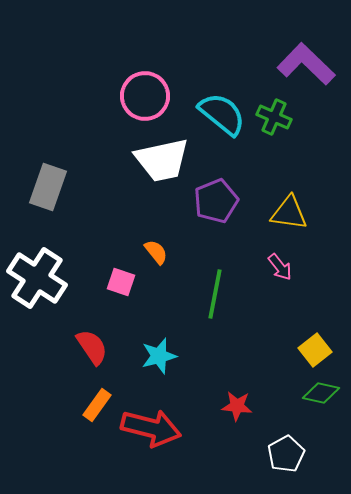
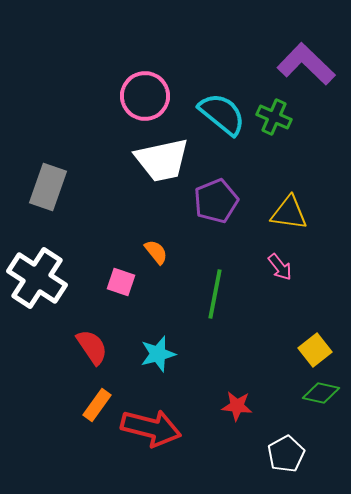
cyan star: moved 1 px left, 2 px up
